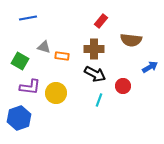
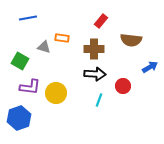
orange rectangle: moved 18 px up
black arrow: rotated 25 degrees counterclockwise
